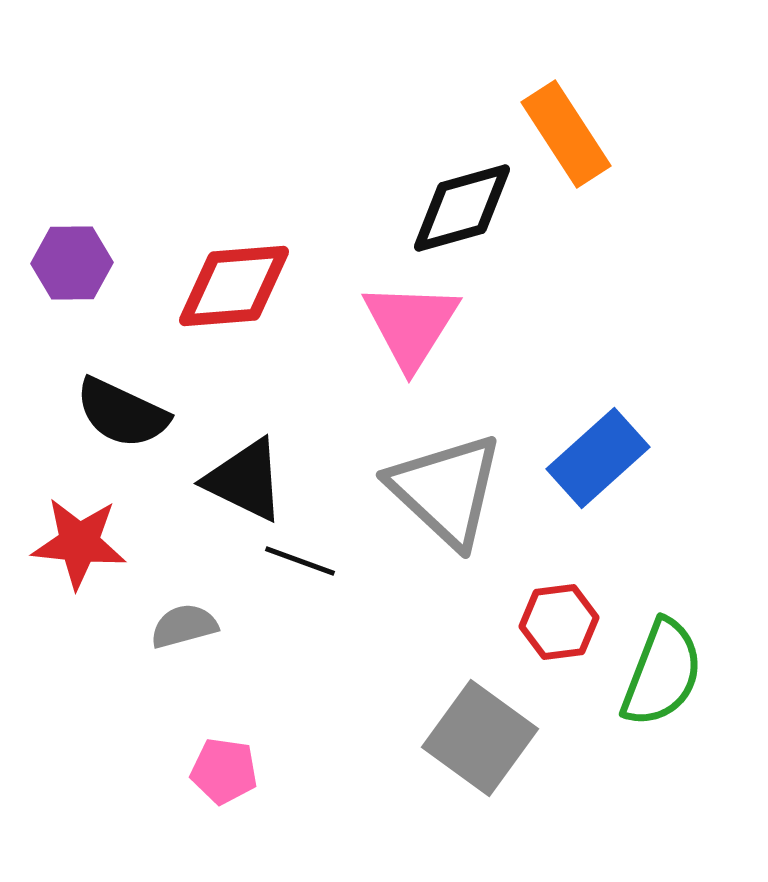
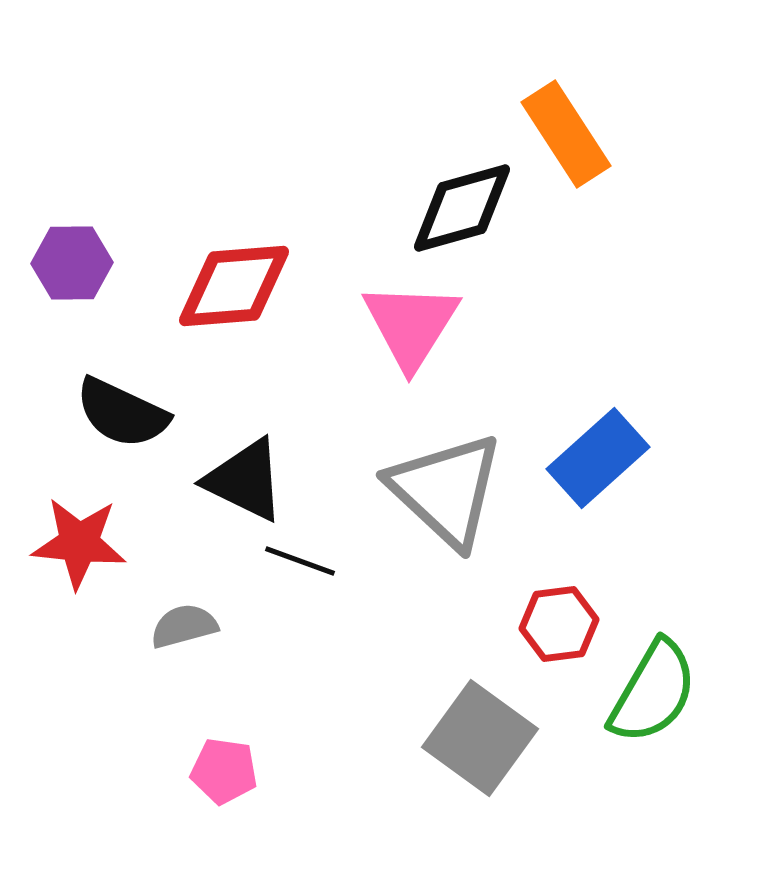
red hexagon: moved 2 px down
green semicircle: moved 9 px left, 19 px down; rotated 9 degrees clockwise
